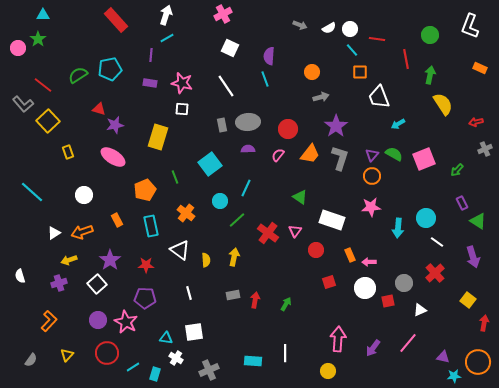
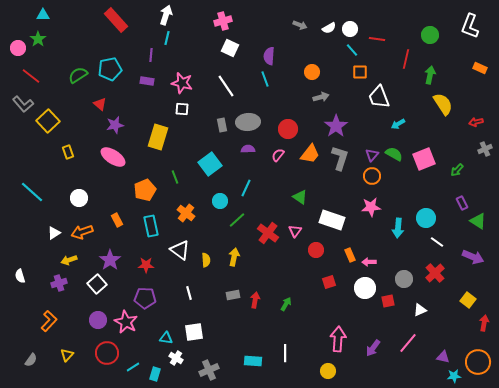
pink cross at (223, 14): moved 7 px down; rotated 12 degrees clockwise
cyan line at (167, 38): rotated 48 degrees counterclockwise
red line at (406, 59): rotated 24 degrees clockwise
purple rectangle at (150, 83): moved 3 px left, 2 px up
red line at (43, 85): moved 12 px left, 9 px up
red triangle at (99, 109): moved 1 px right, 5 px up; rotated 24 degrees clockwise
white circle at (84, 195): moved 5 px left, 3 px down
purple arrow at (473, 257): rotated 50 degrees counterclockwise
gray circle at (404, 283): moved 4 px up
